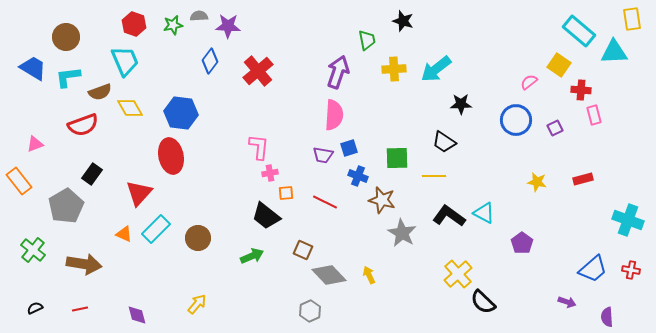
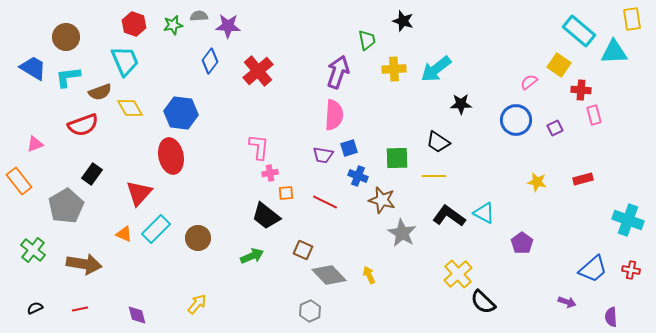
black trapezoid at (444, 142): moved 6 px left
purple semicircle at (607, 317): moved 4 px right
